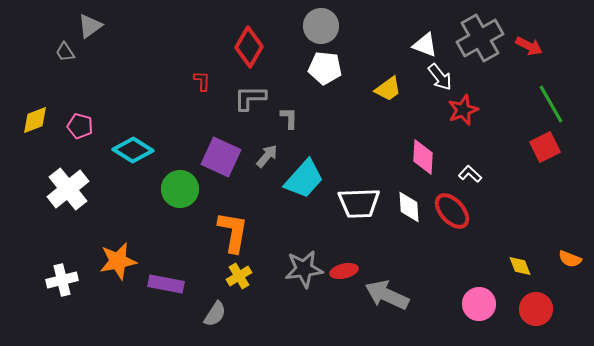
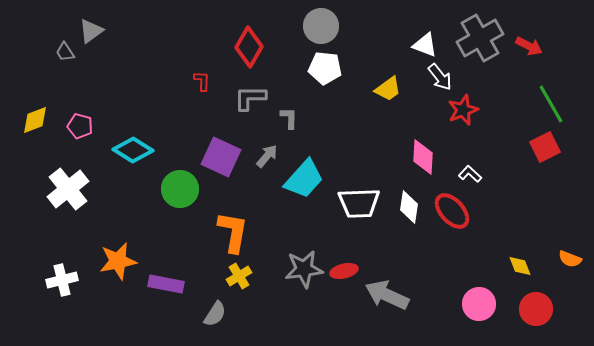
gray triangle at (90, 26): moved 1 px right, 5 px down
white diamond at (409, 207): rotated 12 degrees clockwise
